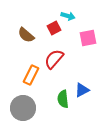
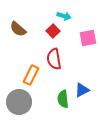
cyan arrow: moved 4 px left
red square: moved 1 px left, 3 px down; rotated 16 degrees counterclockwise
brown semicircle: moved 8 px left, 6 px up
red semicircle: rotated 50 degrees counterclockwise
gray circle: moved 4 px left, 6 px up
